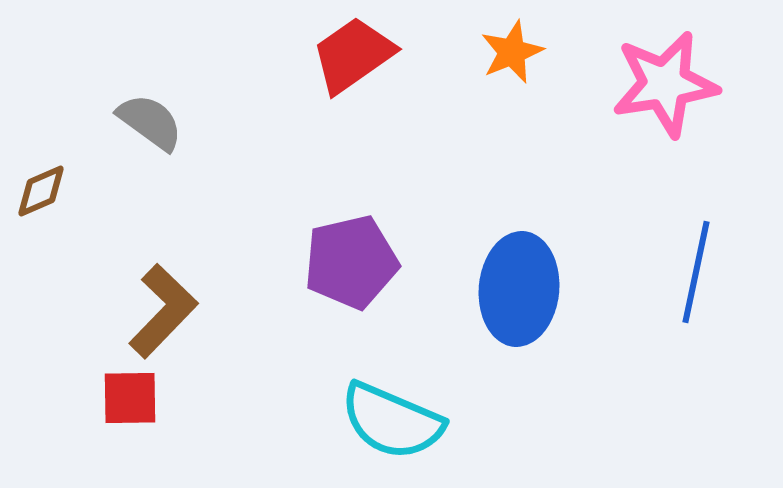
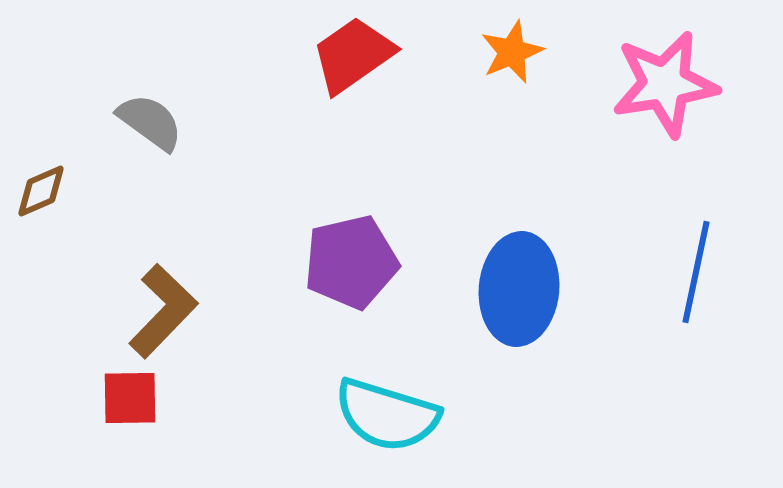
cyan semicircle: moved 5 px left, 6 px up; rotated 6 degrees counterclockwise
